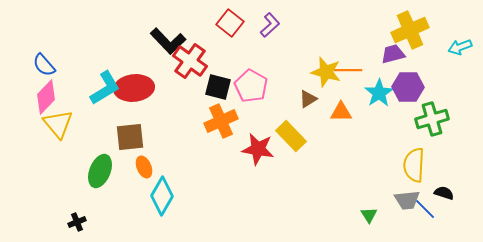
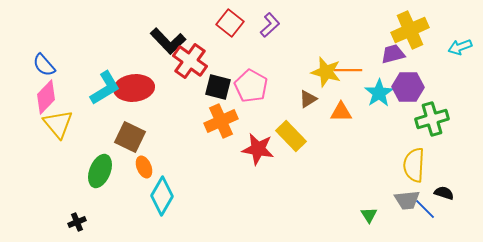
brown square: rotated 32 degrees clockwise
